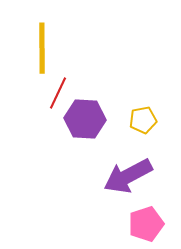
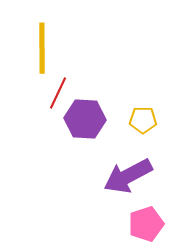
yellow pentagon: rotated 12 degrees clockwise
